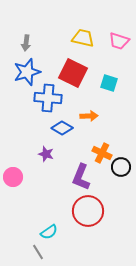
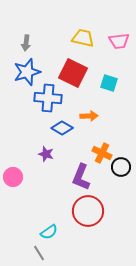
pink trapezoid: rotated 25 degrees counterclockwise
gray line: moved 1 px right, 1 px down
